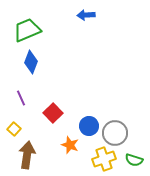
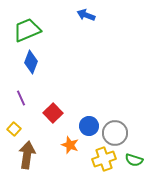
blue arrow: rotated 24 degrees clockwise
